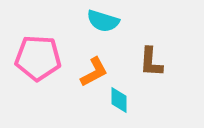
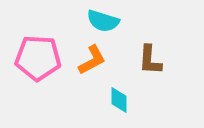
brown L-shape: moved 1 px left, 2 px up
orange L-shape: moved 2 px left, 12 px up
